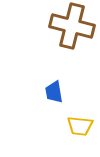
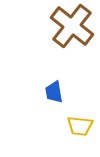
brown cross: rotated 24 degrees clockwise
